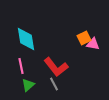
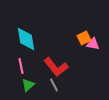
gray line: moved 1 px down
